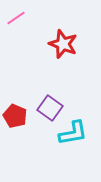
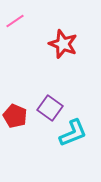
pink line: moved 1 px left, 3 px down
cyan L-shape: rotated 12 degrees counterclockwise
